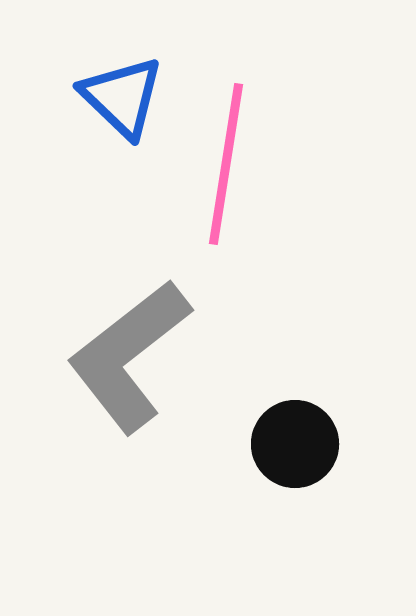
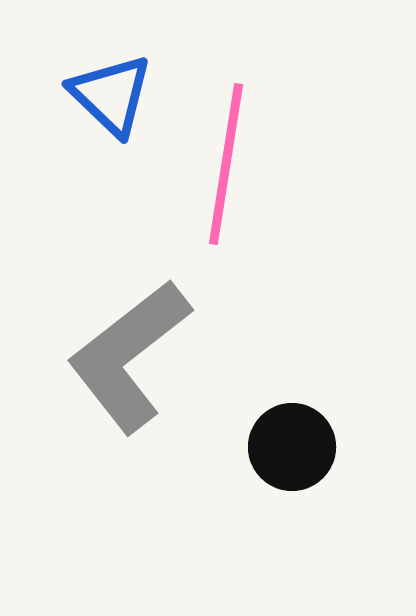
blue triangle: moved 11 px left, 2 px up
black circle: moved 3 px left, 3 px down
